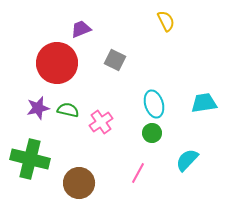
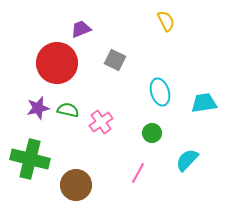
cyan ellipse: moved 6 px right, 12 px up
brown circle: moved 3 px left, 2 px down
